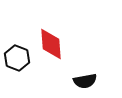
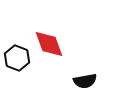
red diamond: moved 2 px left; rotated 16 degrees counterclockwise
